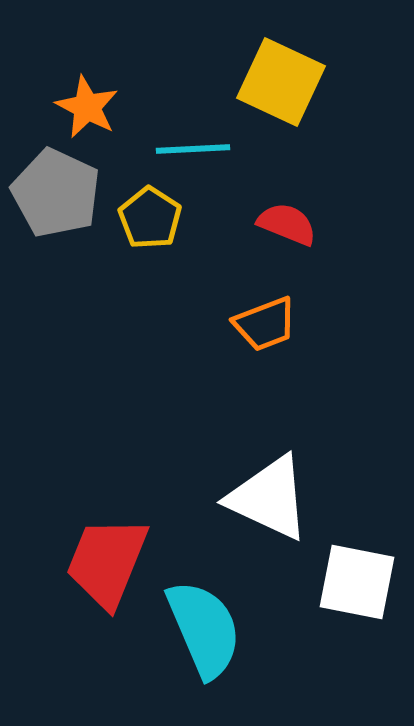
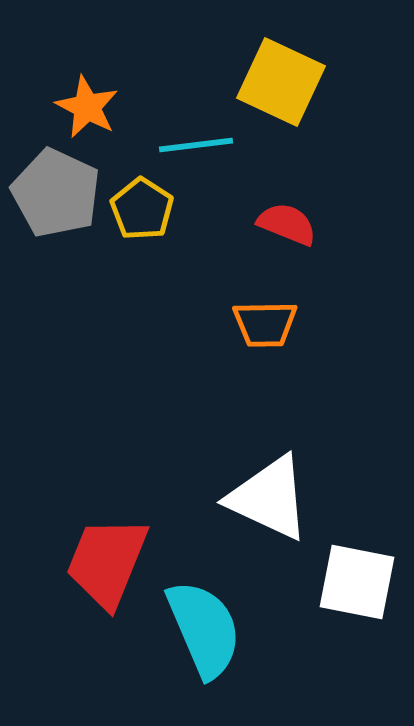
cyan line: moved 3 px right, 4 px up; rotated 4 degrees counterclockwise
yellow pentagon: moved 8 px left, 9 px up
orange trapezoid: rotated 20 degrees clockwise
